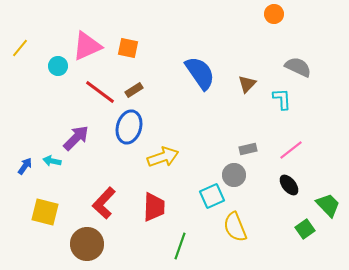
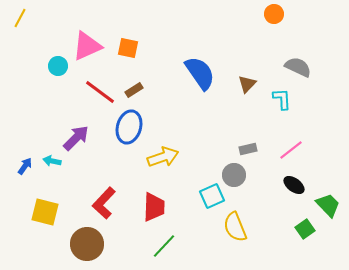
yellow line: moved 30 px up; rotated 12 degrees counterclockwise
black ellipse: moved 5 px right; rotated 15 degrees counterclockwise
green line: moved 16 px left; rotated 24 degrees clockwise
